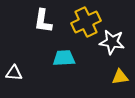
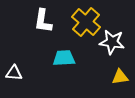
yellow cross: rotated 24 degrees counterclockwise
